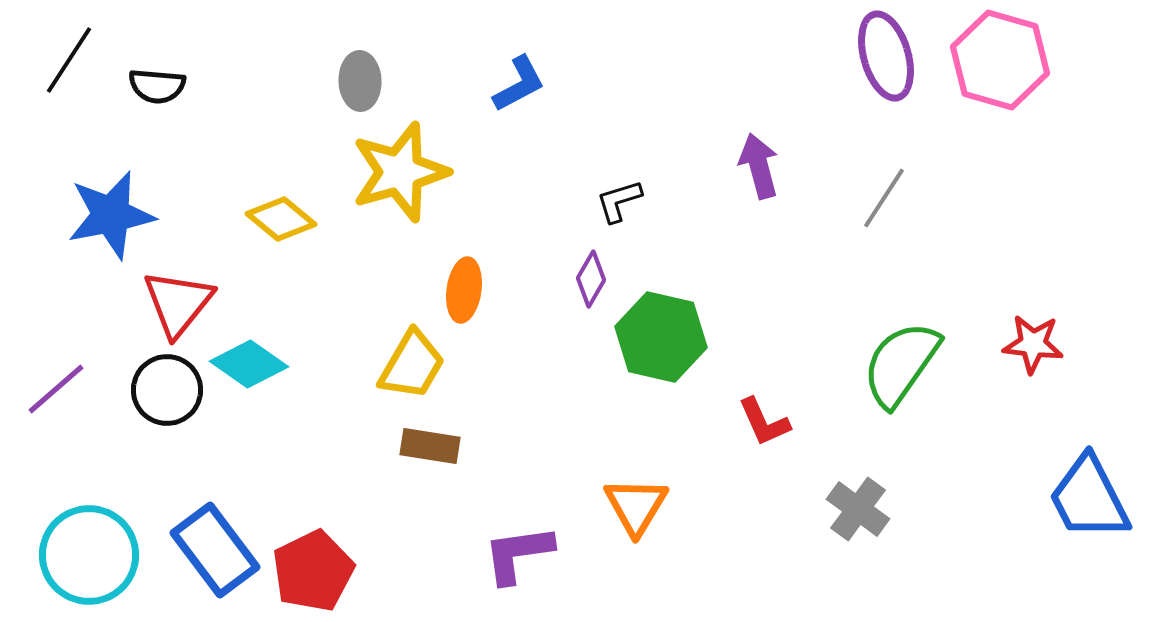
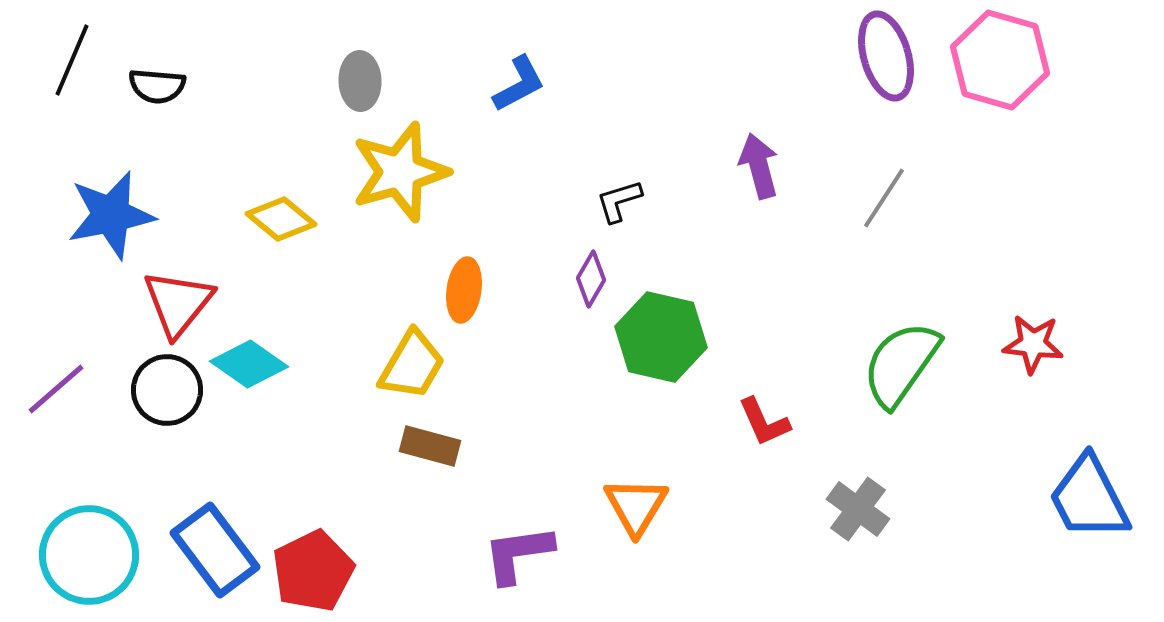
black line: moved 3 px right; rotated 10 degrees counterclockwise
brown rectangle: rotated 6 degrees clockwise
